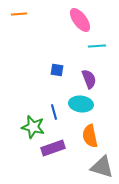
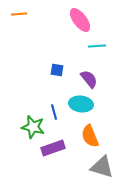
purple semicircle: rotated 18 degrees counterclockwise
orange semicircle: rotated 10 degrees counterclockwise
